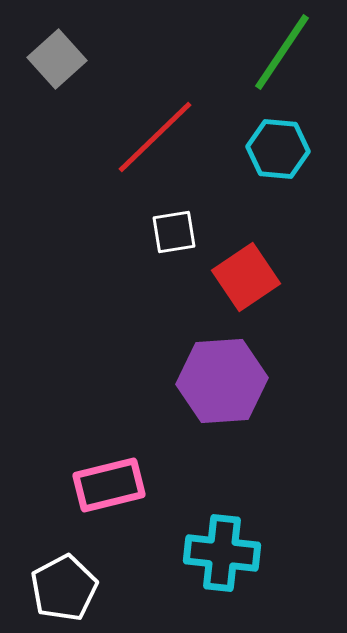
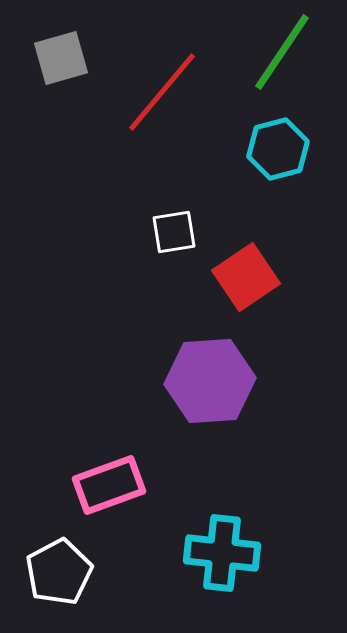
gray square: moved 4 px right, 1 px up; rotated 26 degrees clockwise
red line: moved 7 px right, 45 px up; rotated 6 degrees counterclockwise
cyan hexagon: rotated 20 degrees counterclockwise
purple hexagon: moved 12 px left
pink rectangle: rotated 6 degrees counterclockwise
white pentagon: moved 5 px left, 16 px up
